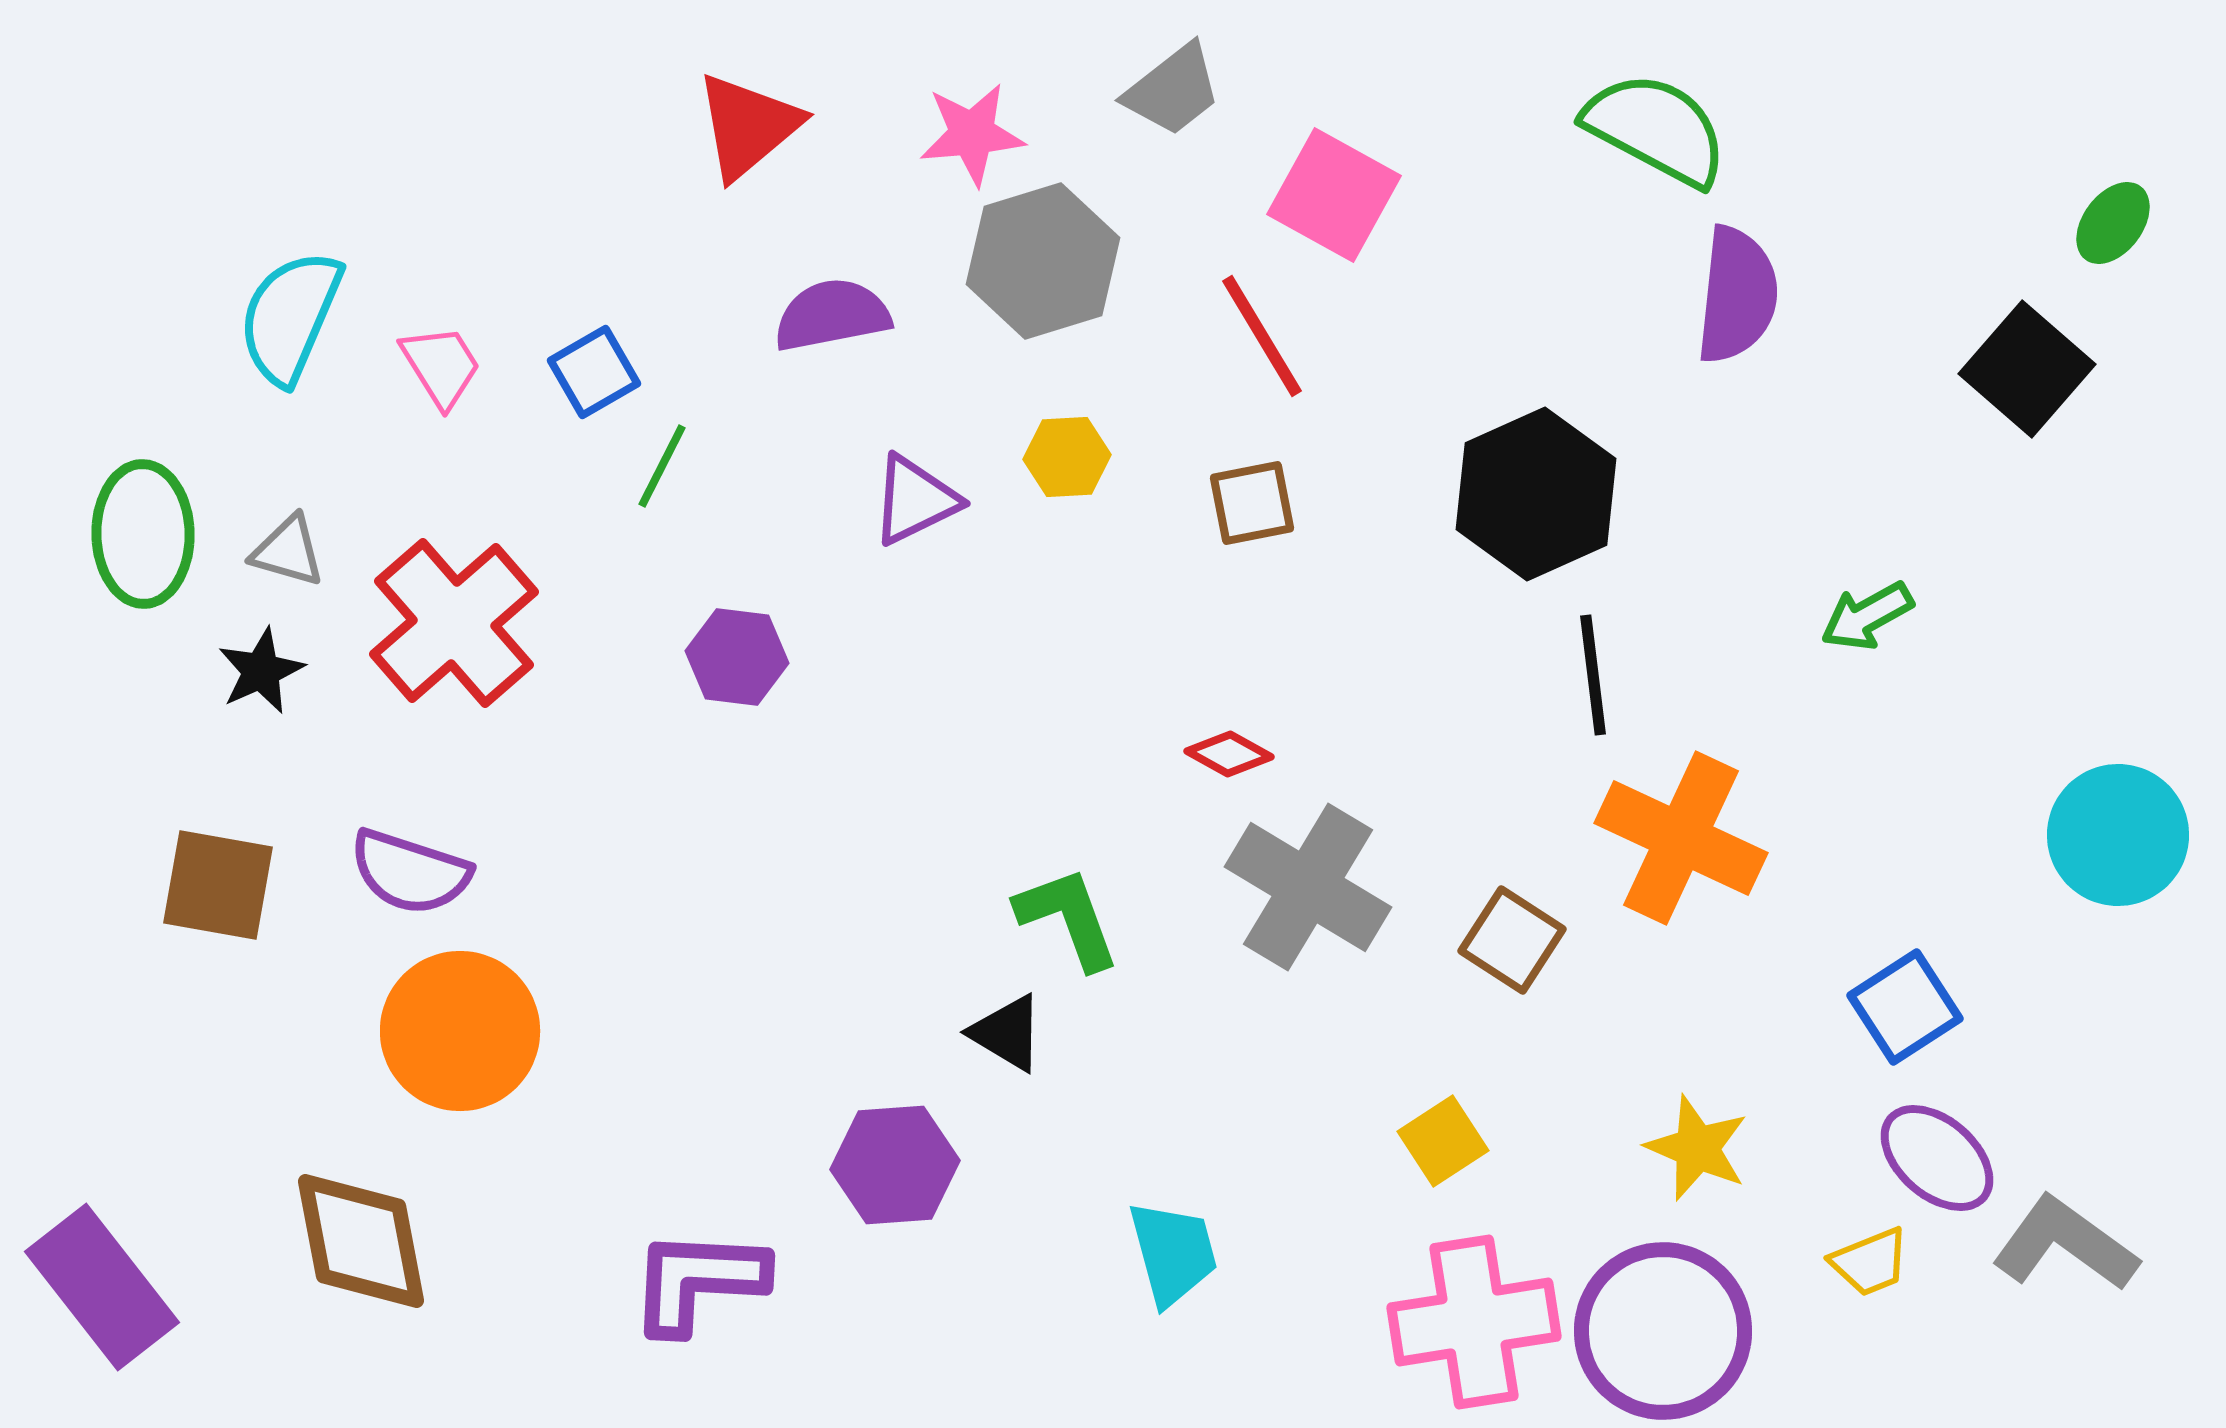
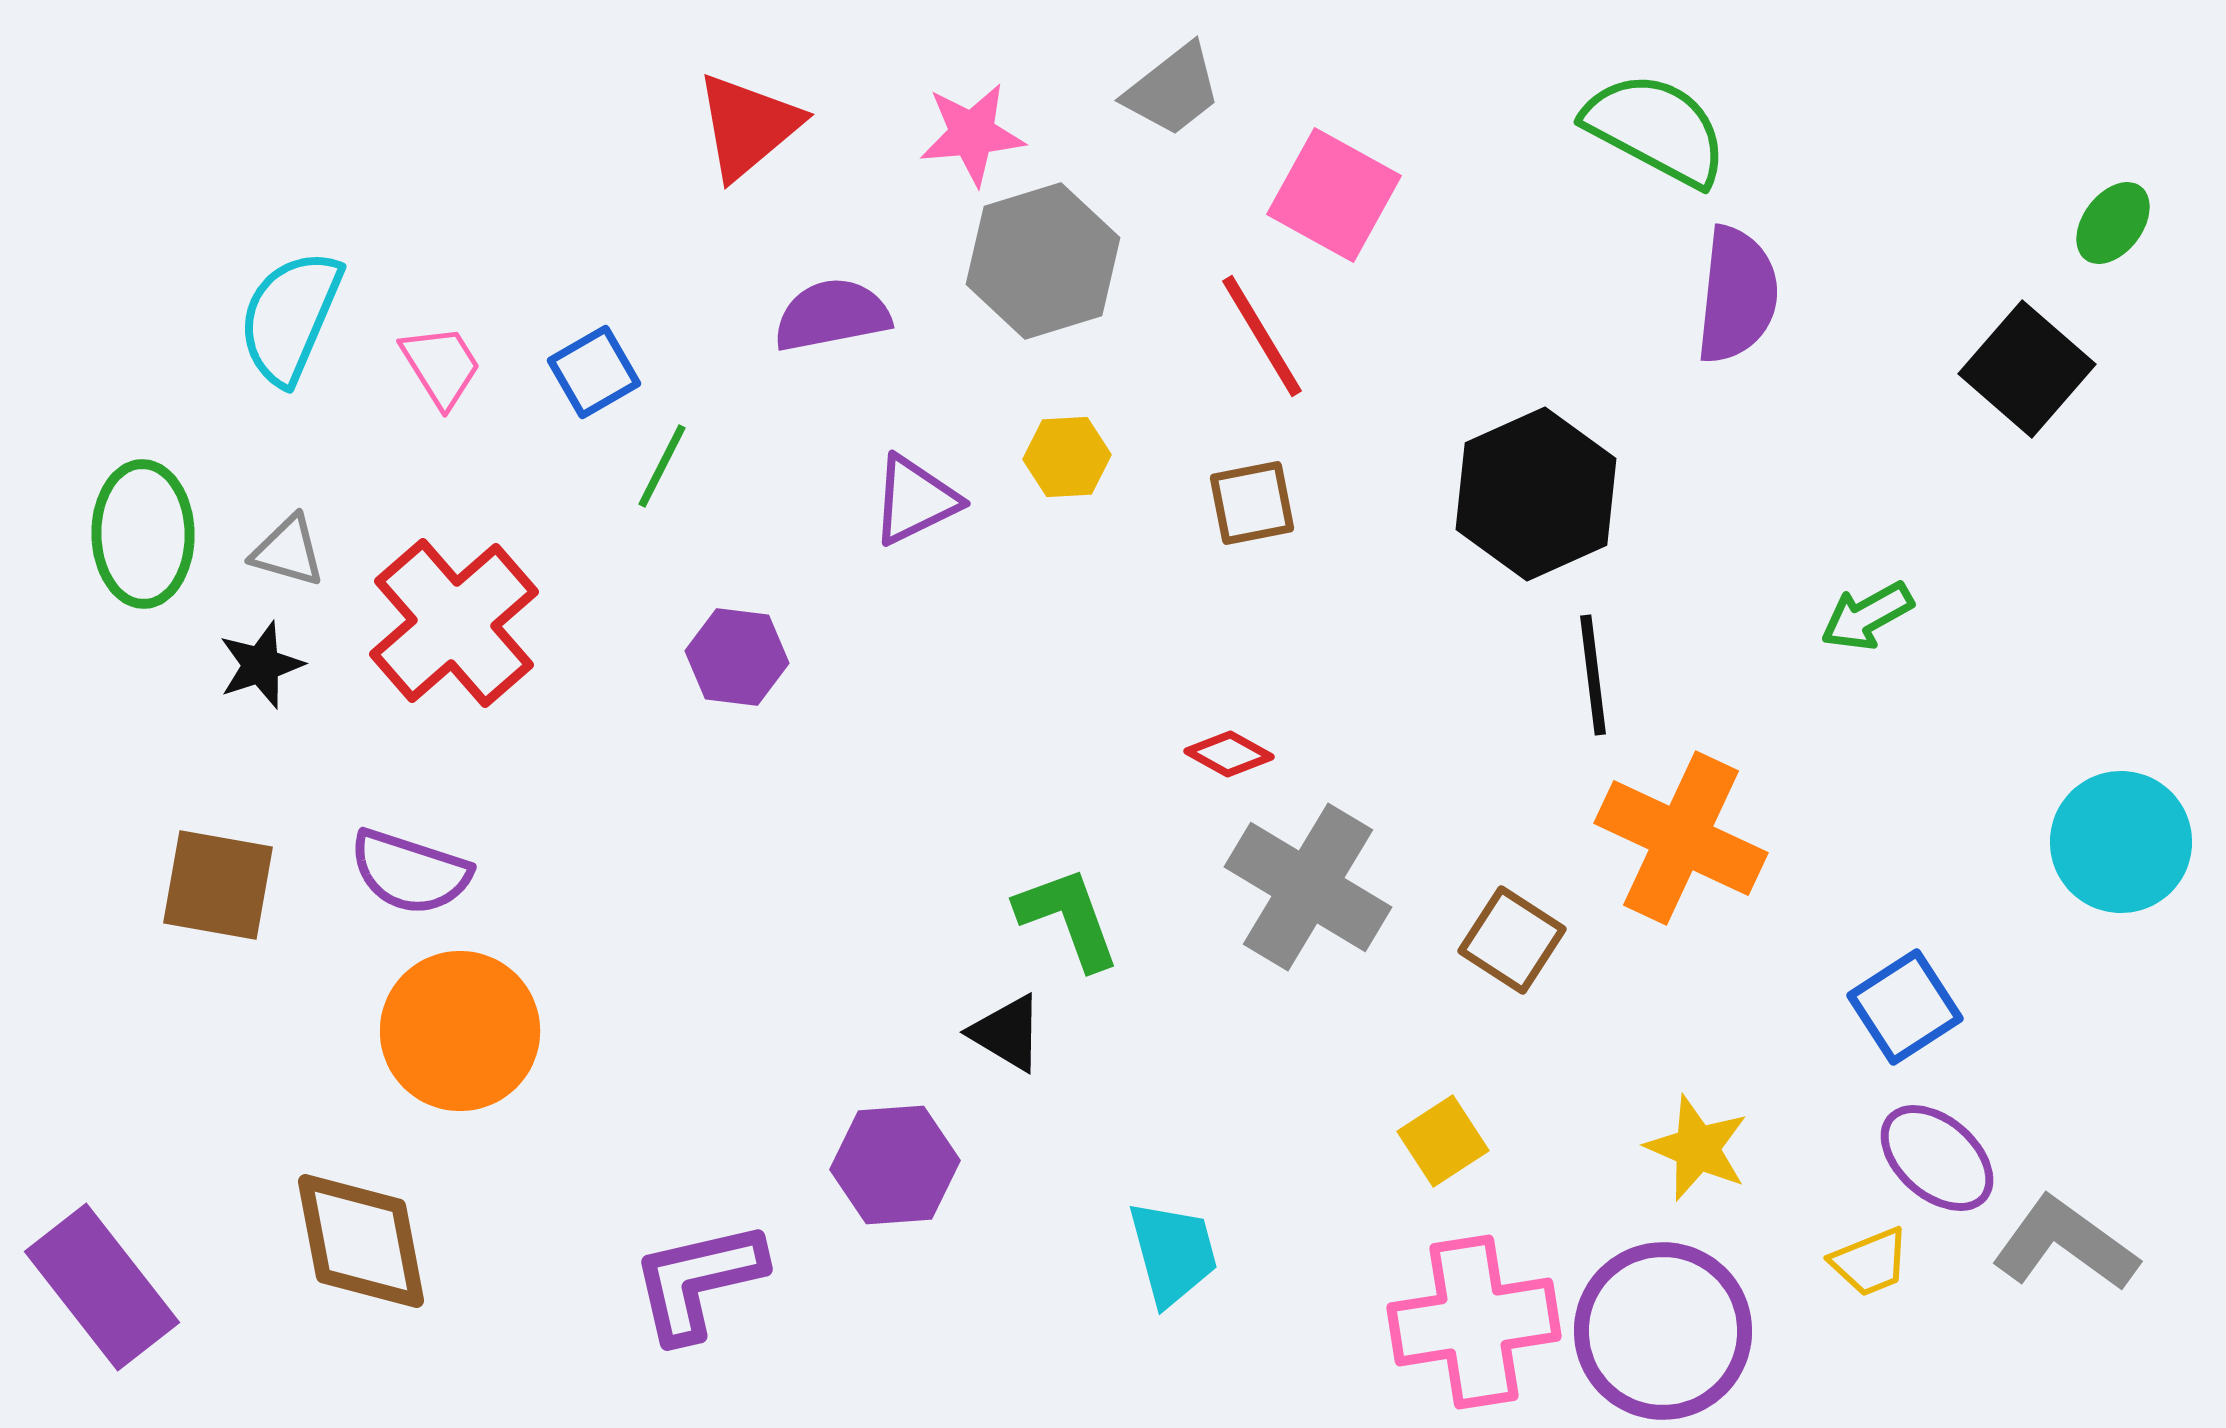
black star at (261, 671): moved 6 px up; rotated 6 degrees clockwise
cyan circle at (2118, 835): moved 3 px right, 7 px down
purple L-shape at (698, 1281): rotated 16 degrees counterclockwise
